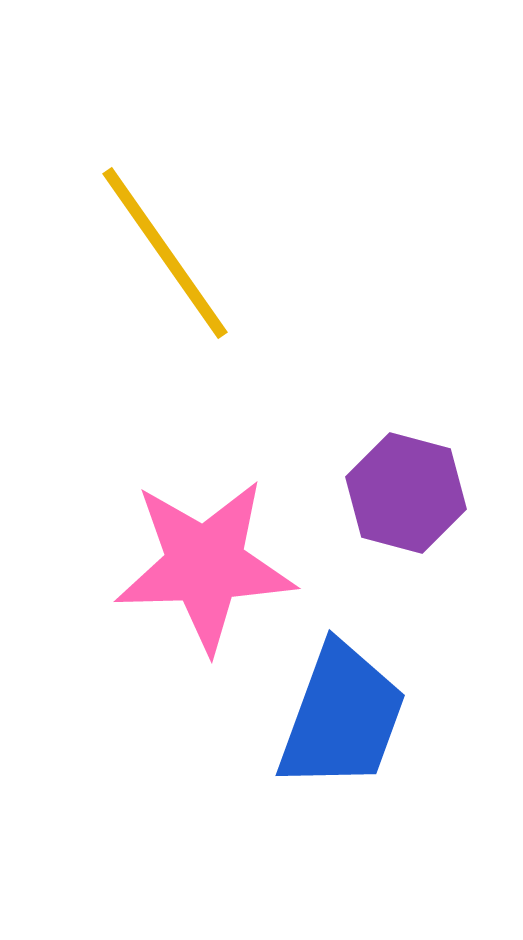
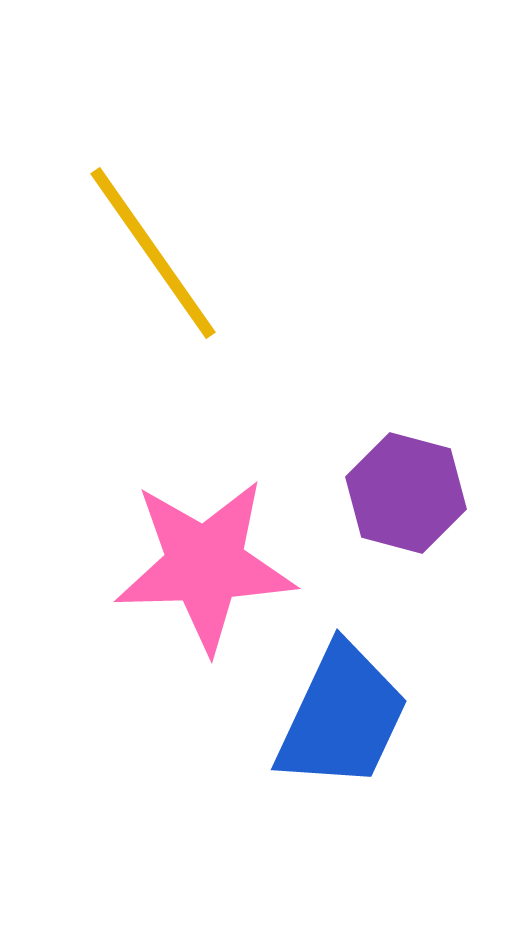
yellow line: moved 12 px left
blue trapezoid: rotated 5 degrees clockwise
